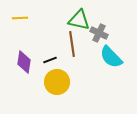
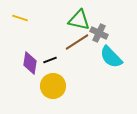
yellow line: rotated 21 degrees clockwise
brown line: moved 5 px right, 2 px up; rotated 65 degrees clockwise
purple diamond: moved 6 px right, 1 px down
yellow circle: moved 4 px left, 4 px down
